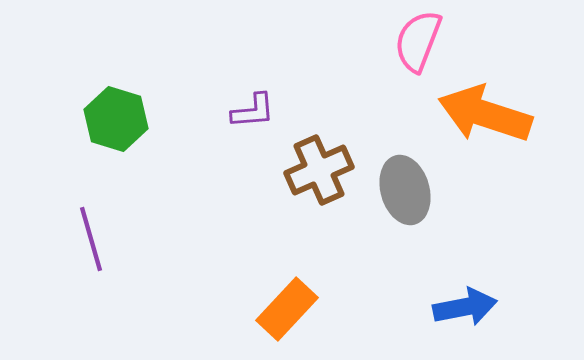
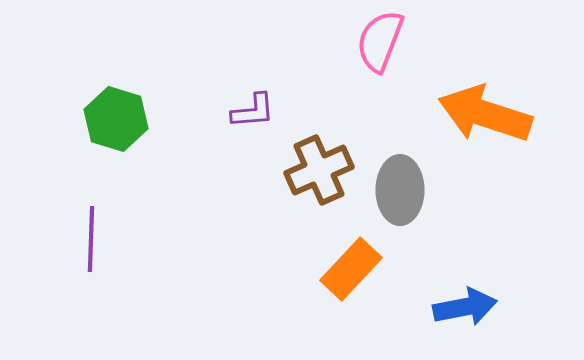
pink semicircle: moved 38 px left
gray ellipse: moved 5 px left; rotated 16 degrees clockwise
purple line: rotated 18 degrees clockwise
orange rectangle: moved 64 px right, 40 px up
